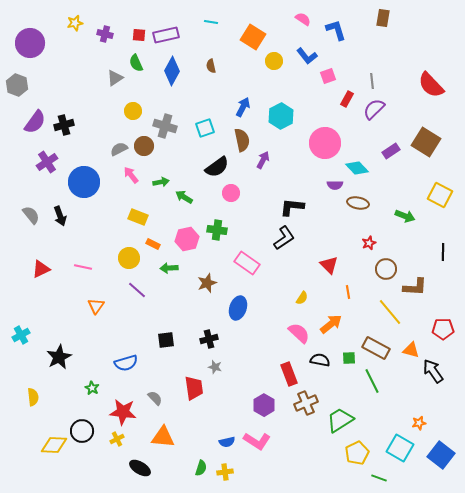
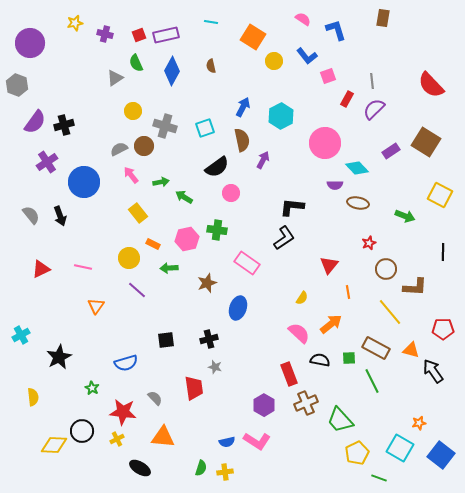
red square at (139, 35): rotated 24 degrees counterclockwise
yellow rectangle at (138, 217): moved 4 px up; rotated 30 degrees clockwise
red triangle at (329, 265): rotated 24 degrees clockwise
green trapezoid at (340, 420): rotated 100 degrees counterclockwise
